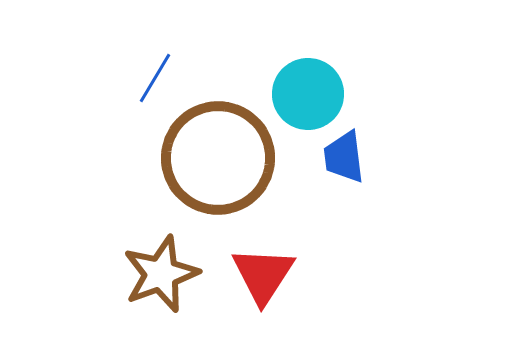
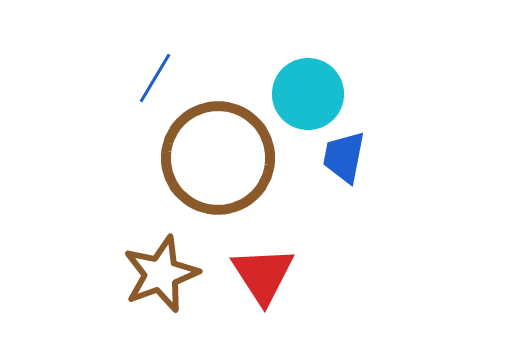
blue trapezoid: rotated 18 degrees clockwise
red triangle: rotated 6 degrees counterclockwise
